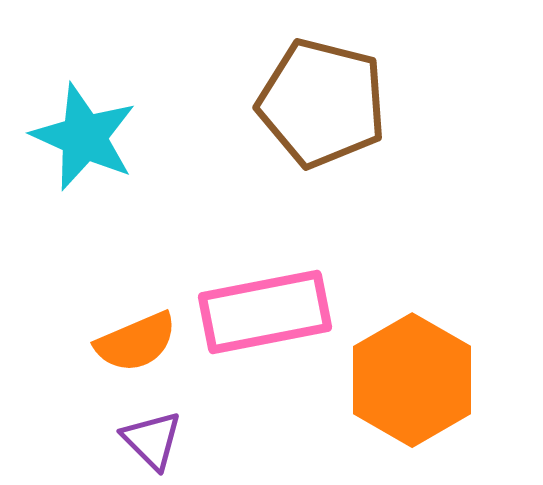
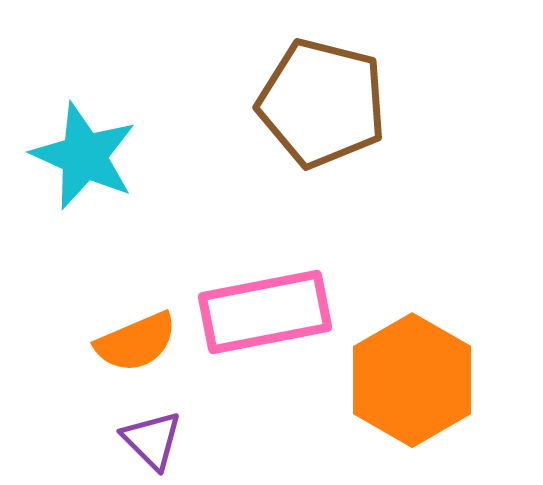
cyan star: moved 19 px down
